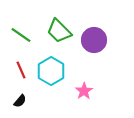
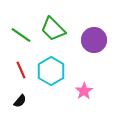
green trapezoid: moved 6 px left, 2 px up
